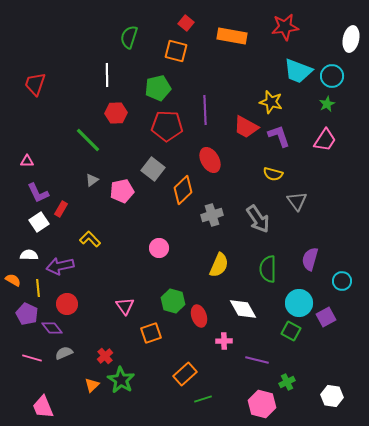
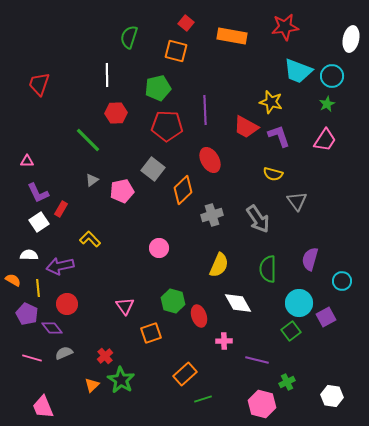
red trapezoid at (35, 84): moved 4 px right
white diamond at (243, 309): moved 5 px left, 6 px up
green square at (291, 331): rotated 24 degrees clockwise
